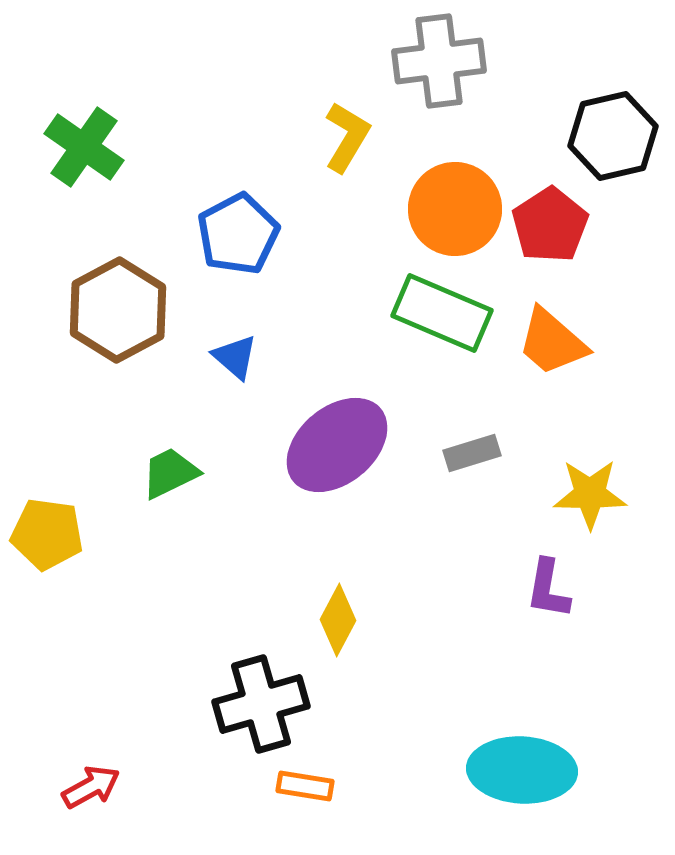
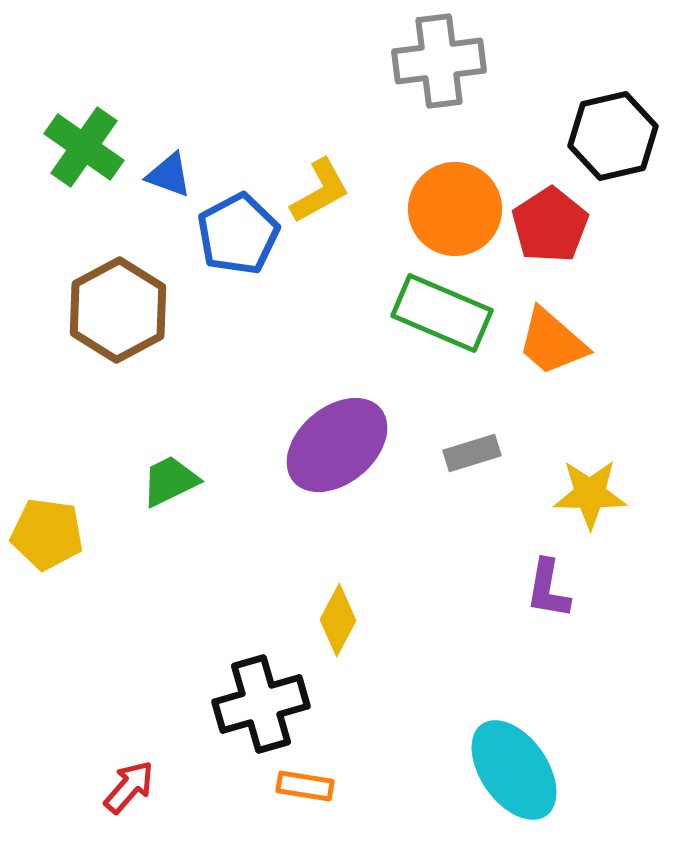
yellow L-shape: moved 27 px left, 54 px down; rotated 30 degrees clockwise
blue triangle: moved 66 px left, 182 px up; rotated 21 degrees counterclockwise
green trapezoid: moved 8 px down
cyan ellipse: moved 8 px left; rotated 52 degrees clockwise
red arrow: moved 38 px right; rotated 20 degrees counterclockwise
